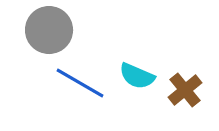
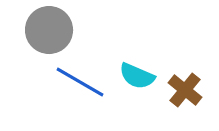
blue line: moved 1 px up
brown cross: rotated 12 degrees counterclockwise
